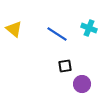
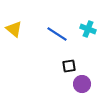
cyan cross: moved 1 px left, 1 px down
black square: moved 4 px right
